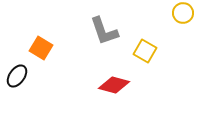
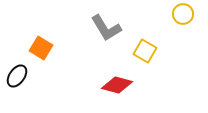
yellow circle: moved 1 px down
gray L-shape: moved 2 px right, 3 px up; rotated 12 degrees counterclockwise
red diamond: moved 3 px right
